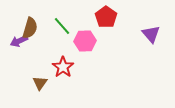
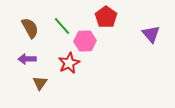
brown semicircle: rotated 45 degrees counterclockwise
purple arrow: moved 8 px right, 18 px down; rotated 24 degrees clockwise
red star: moved 6 px right, 4 px up; rotated 10 degrees clockwise
